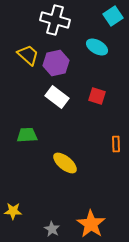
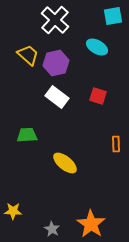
cyan square: rotated 24 degrees clockwise
white cross: rotated 28 degrees clockwise
red square: moved 1 px right
